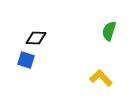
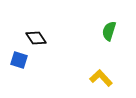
black diamond: rotated 55 degrees clockwise
blue square: moved 7 px left
